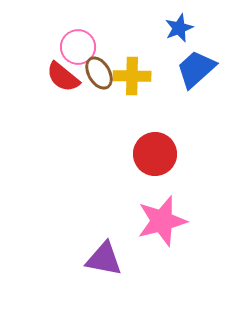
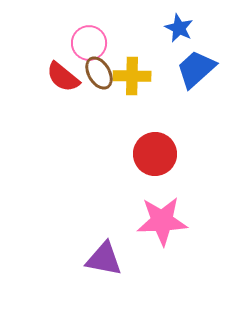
blue star: rotated 24 degrees counterclockwise
pink circle: moved 11 px right, 4 px up
pink star: rotated 12 degrees clockwise
